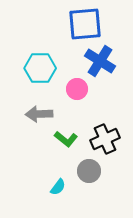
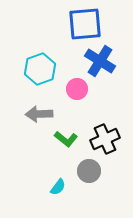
cyan hexagon: moved 1 px down; rotated 20 degrees counterclockwise
